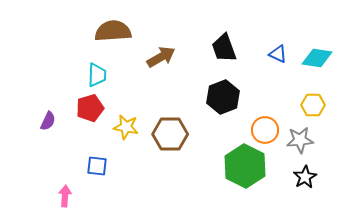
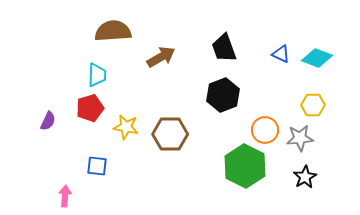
blue triangle: moved 3 px right
cyan diamond: rotated 12 degrees clockwise
black hexagon: moved 2 px up
gray star: moved 2 px up
